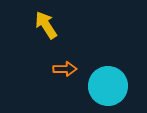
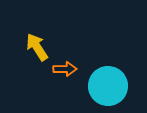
yellow arrow: moved 9 px left, 22 px down
